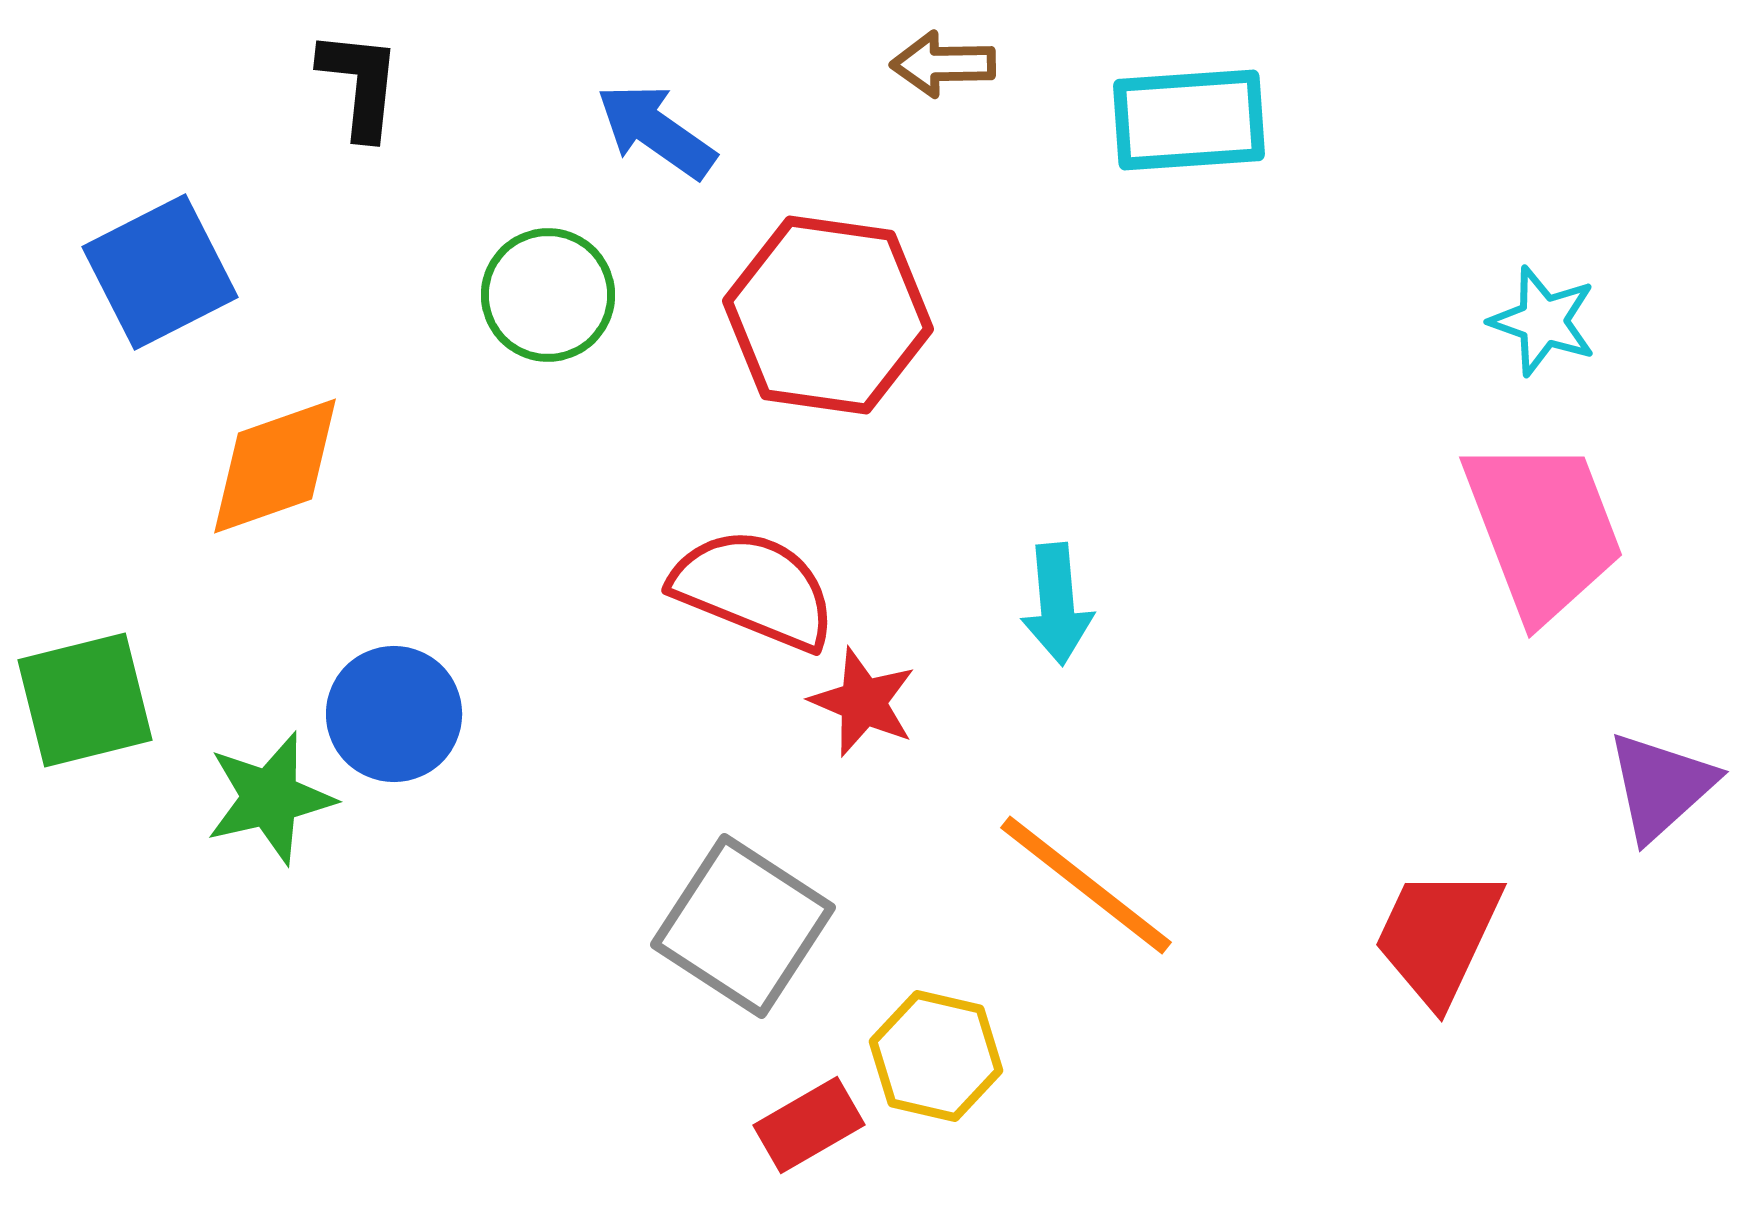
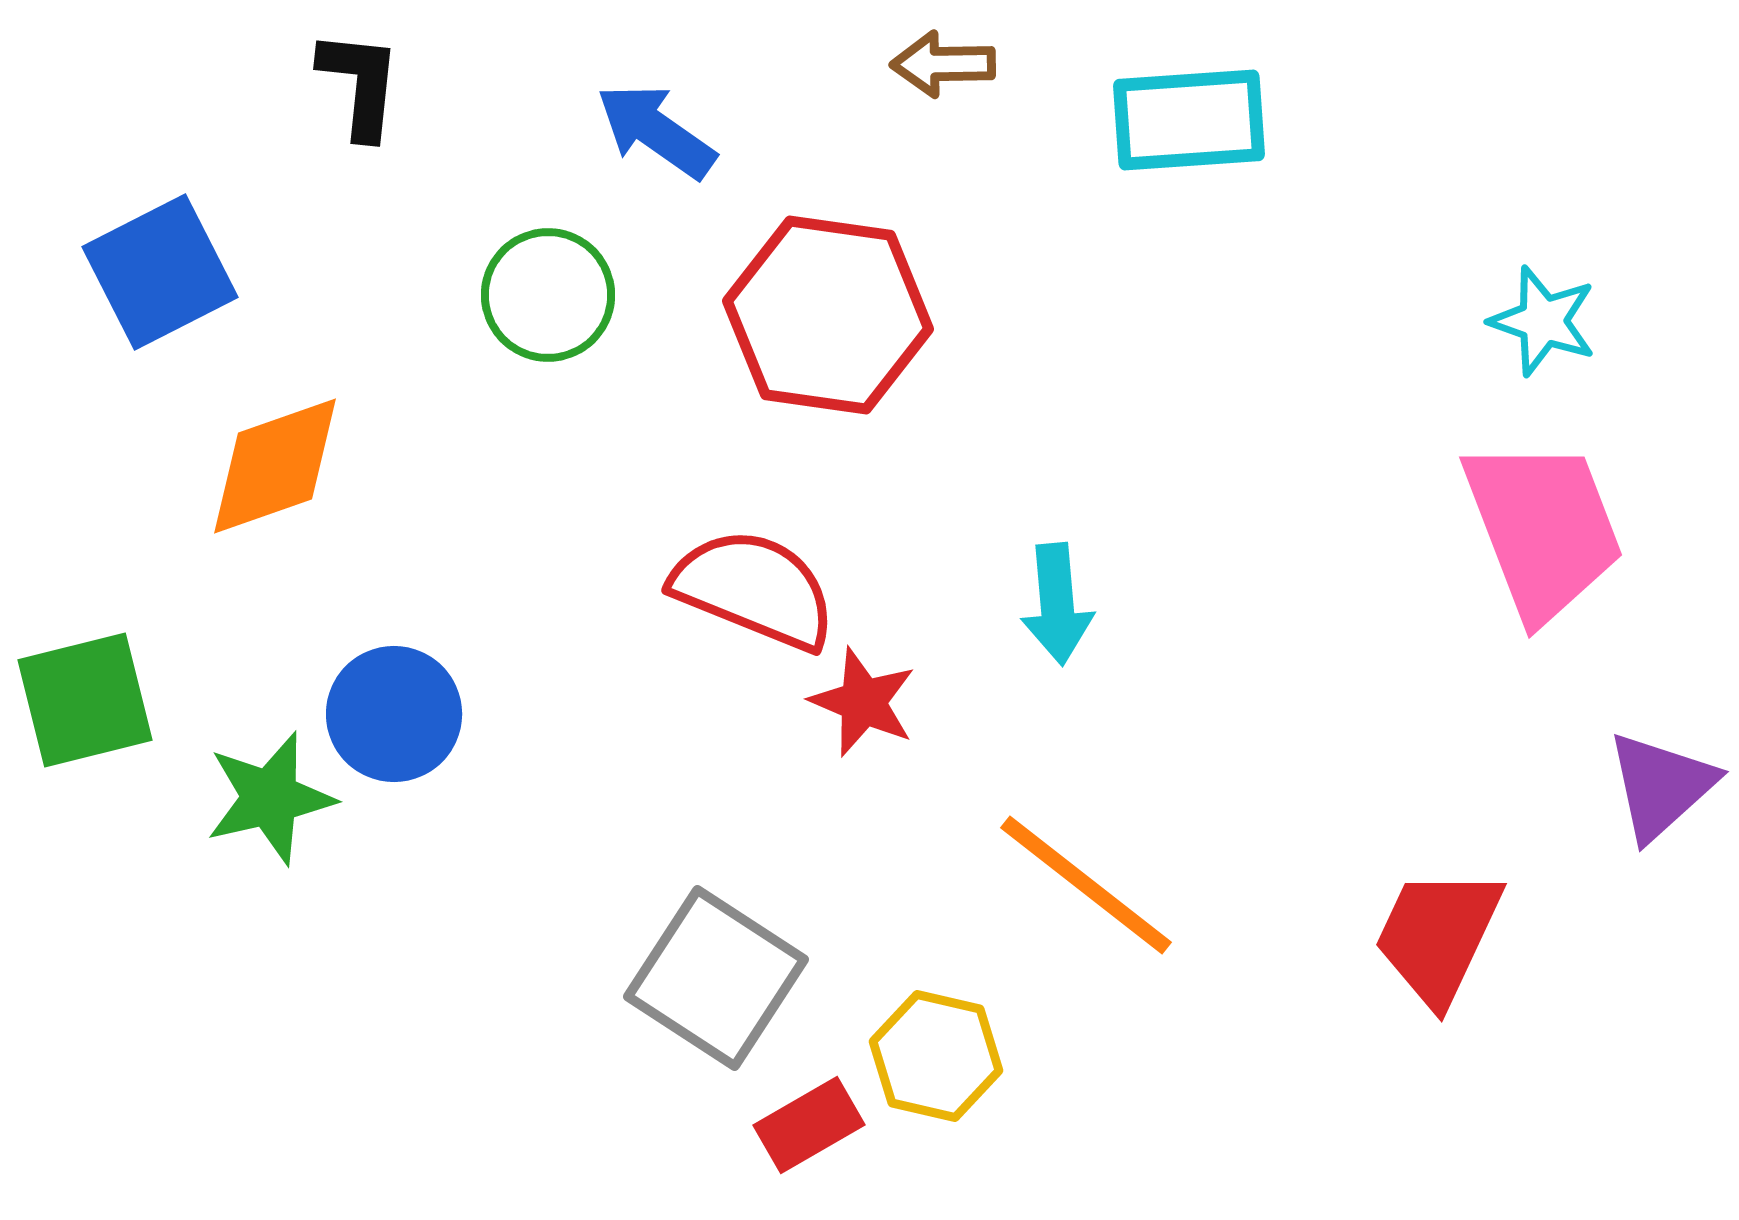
gray square: moved 27 px left, 52 px down
